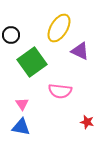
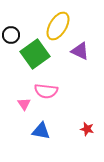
yellow ellipse: moved 1 px left, 2 px up
green square: moved 3 px right, 8 px up
pink semicircle: moved 14 px left
pink triangle: moved 2 px right
red star: moved 7 px down
blue triangle: moved 20 px right, 4 px down
